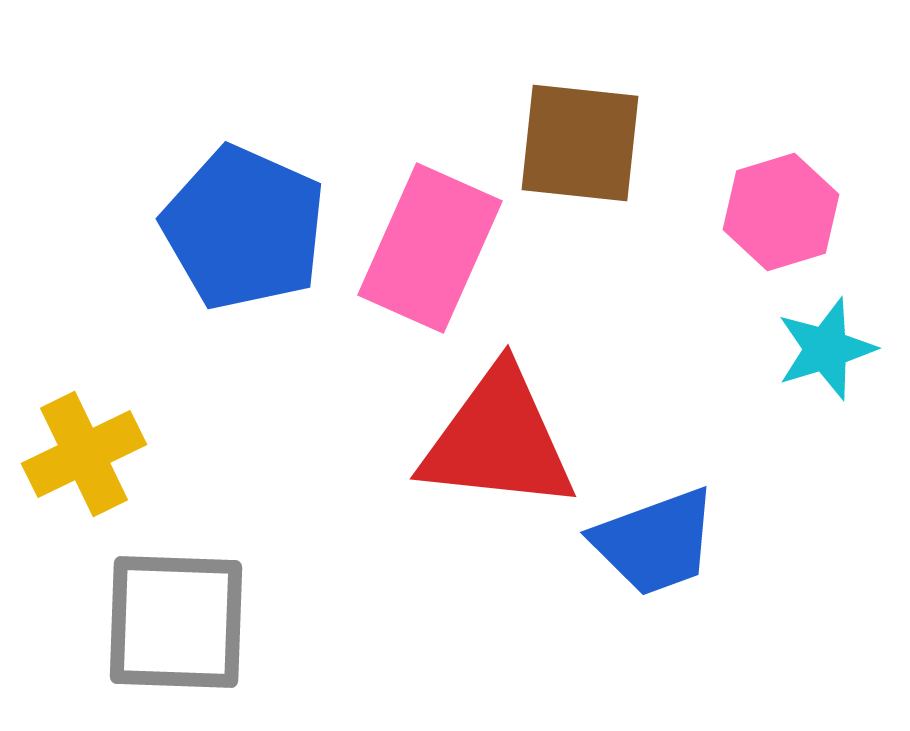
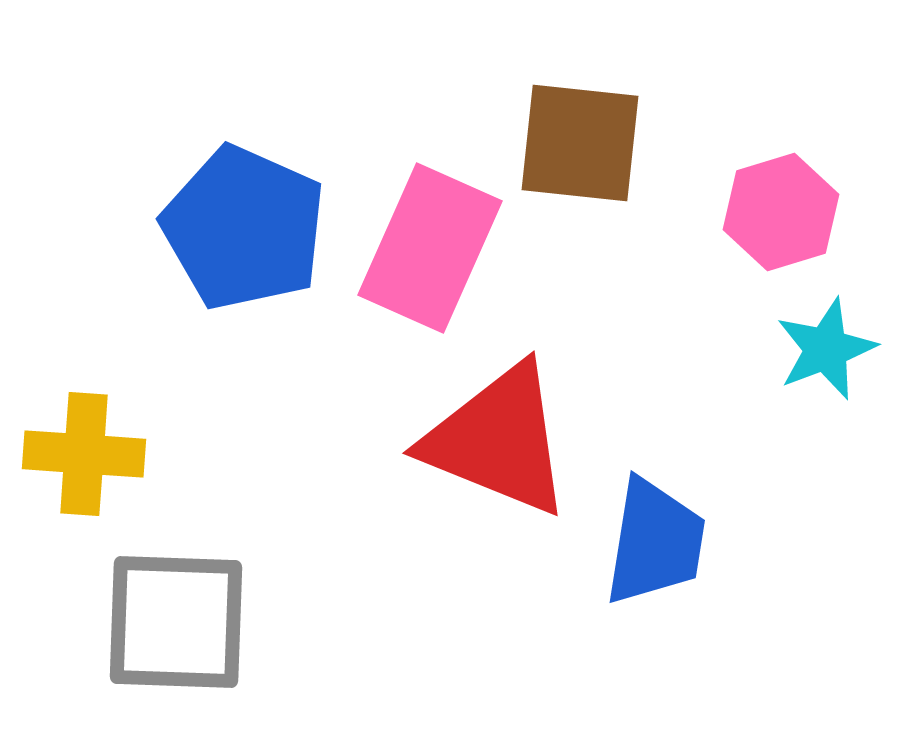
cyan star: rotated 4 degrees counterclockwise
red triangle: rotated 16 degrees clockwise
yellow cross: rotated 30 degrees clockwise
blue trapezoid: rotated 61 degrees counterclockwise
